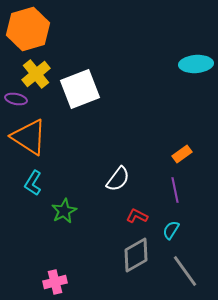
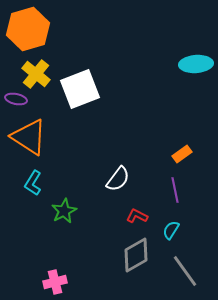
yellow cross: rotated 12 degrees counterclockwise
